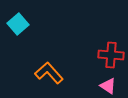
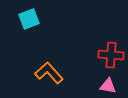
cyan square: moved 11 px right, 5 px up; rotated 20 degrees clockwise
pink triangle: rotated 24 degrees counterclockwise
